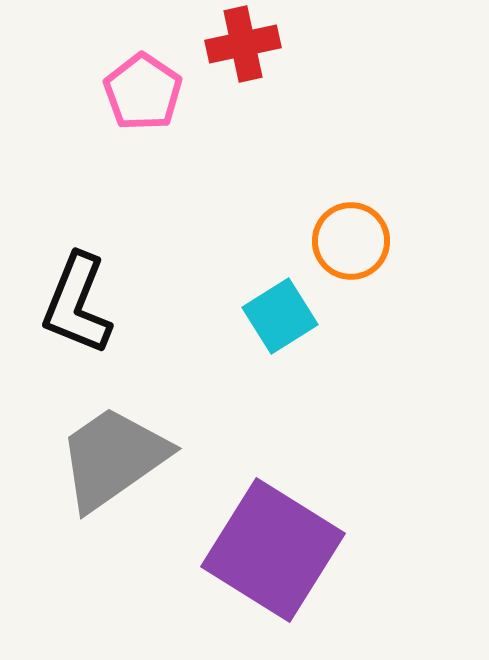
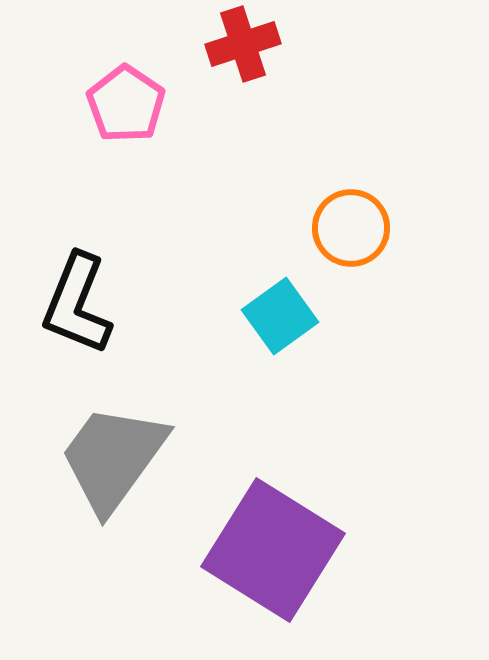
red cross: rotated 6 degrees counterclockwise
pink pentagon: moved 17 px left, 12 px down
orange circle: moved 13 px up
cyan square: rotated 4 degrees counterclockwise
gray trapezoid: rotated 19 degrees counterclockwise
